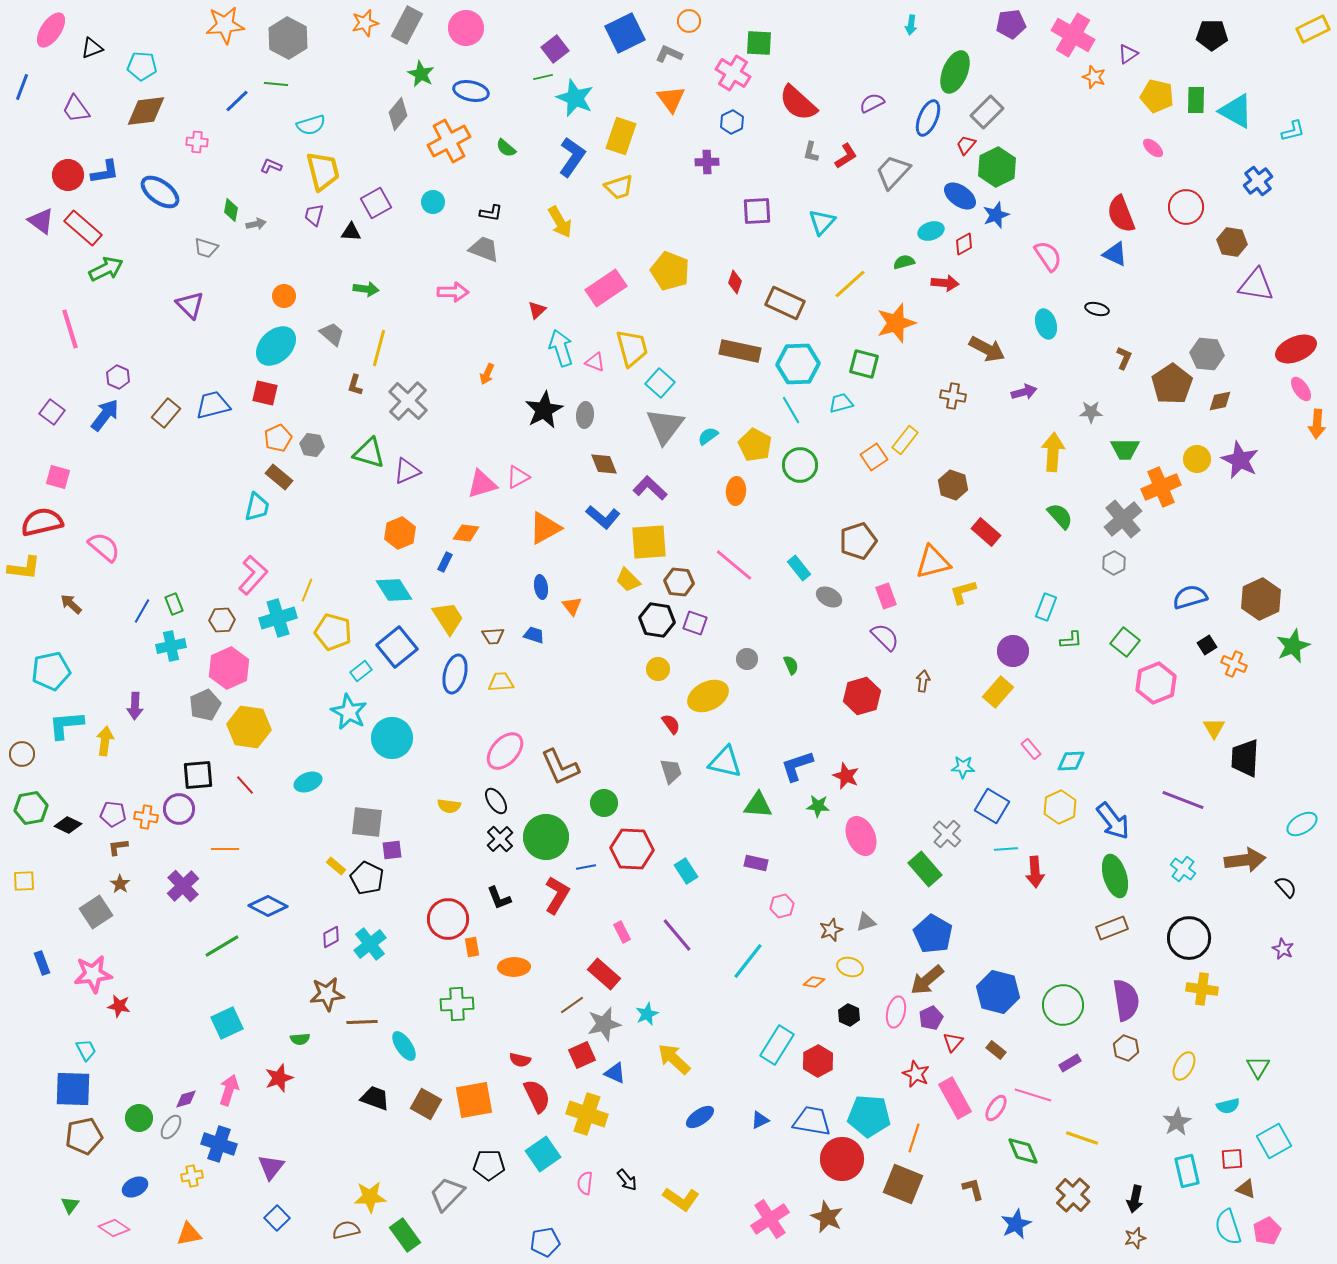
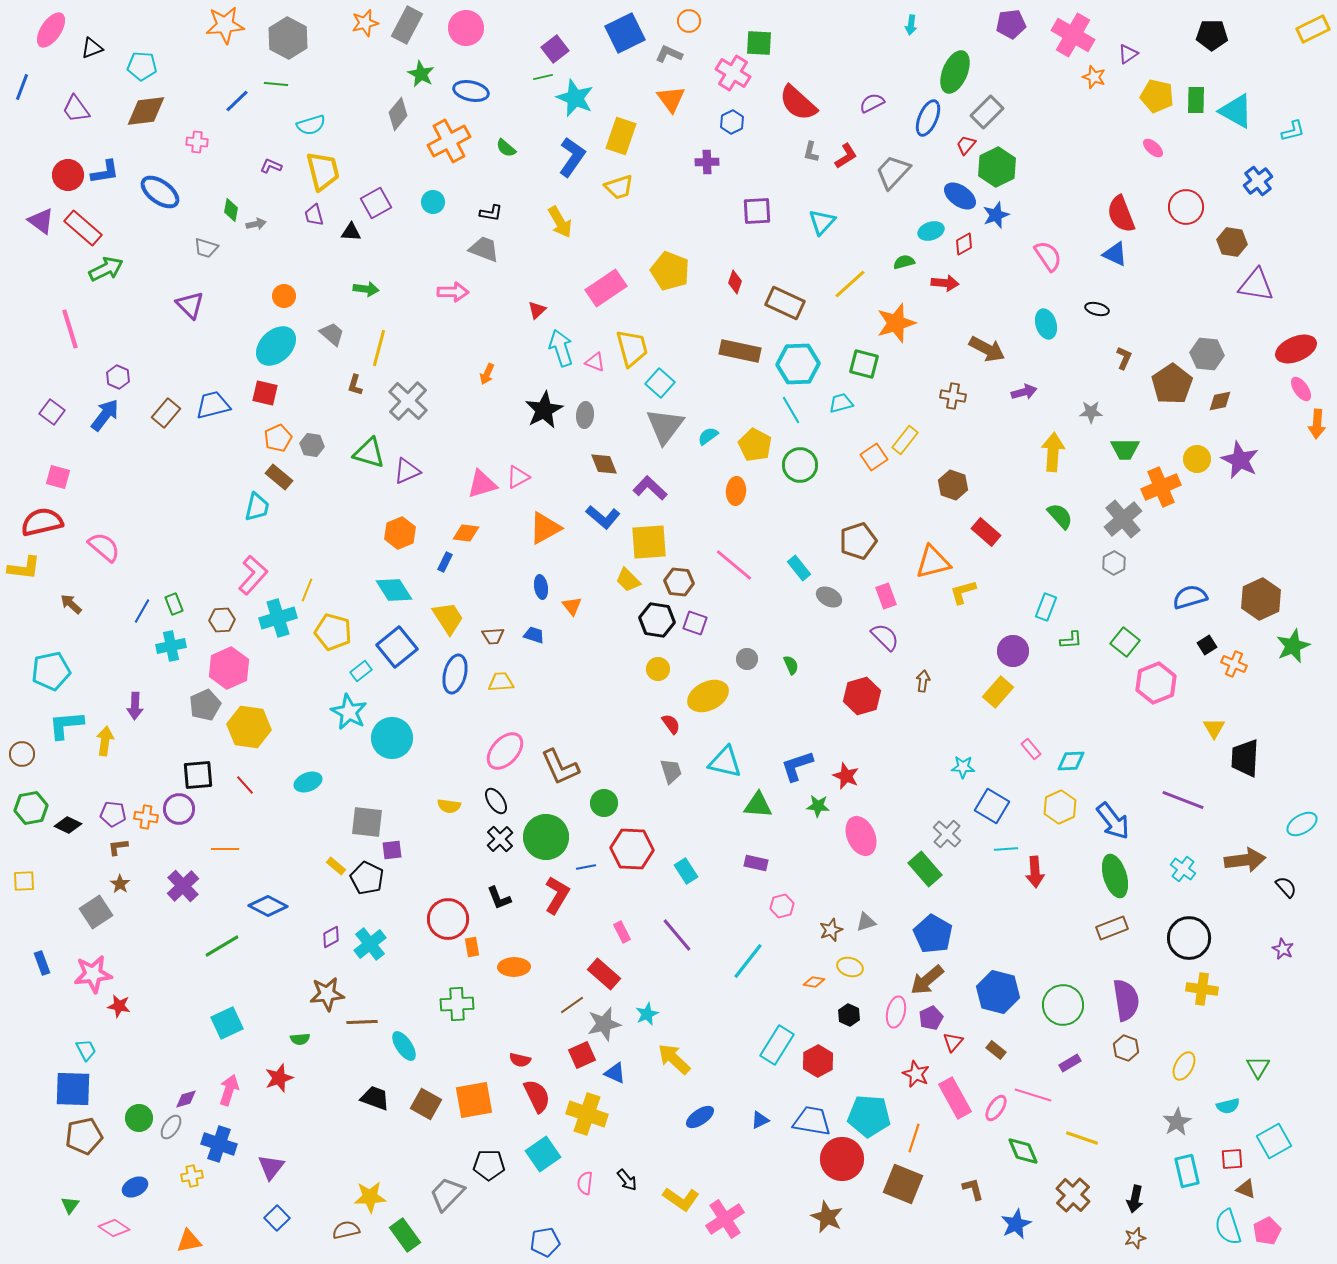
purple trapezoid at (314, 215): rotated 30 degrees counterclockwise
pink cross at (770, 1219): moved 45 px left
orange triangle at (189, 1234): moved 7 px down
